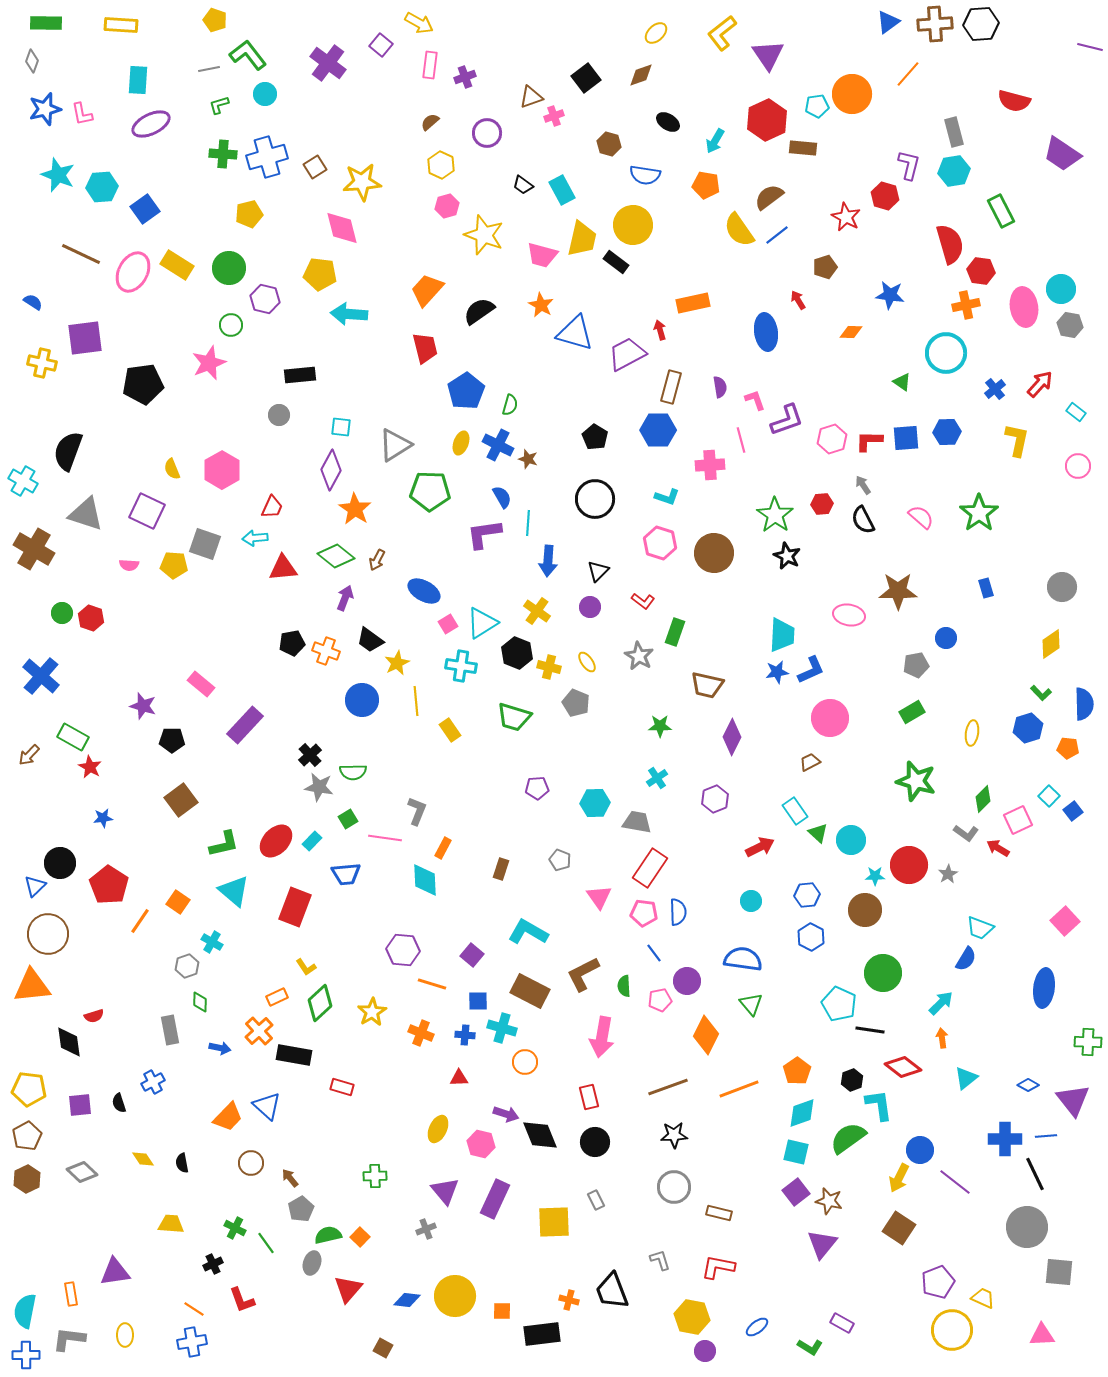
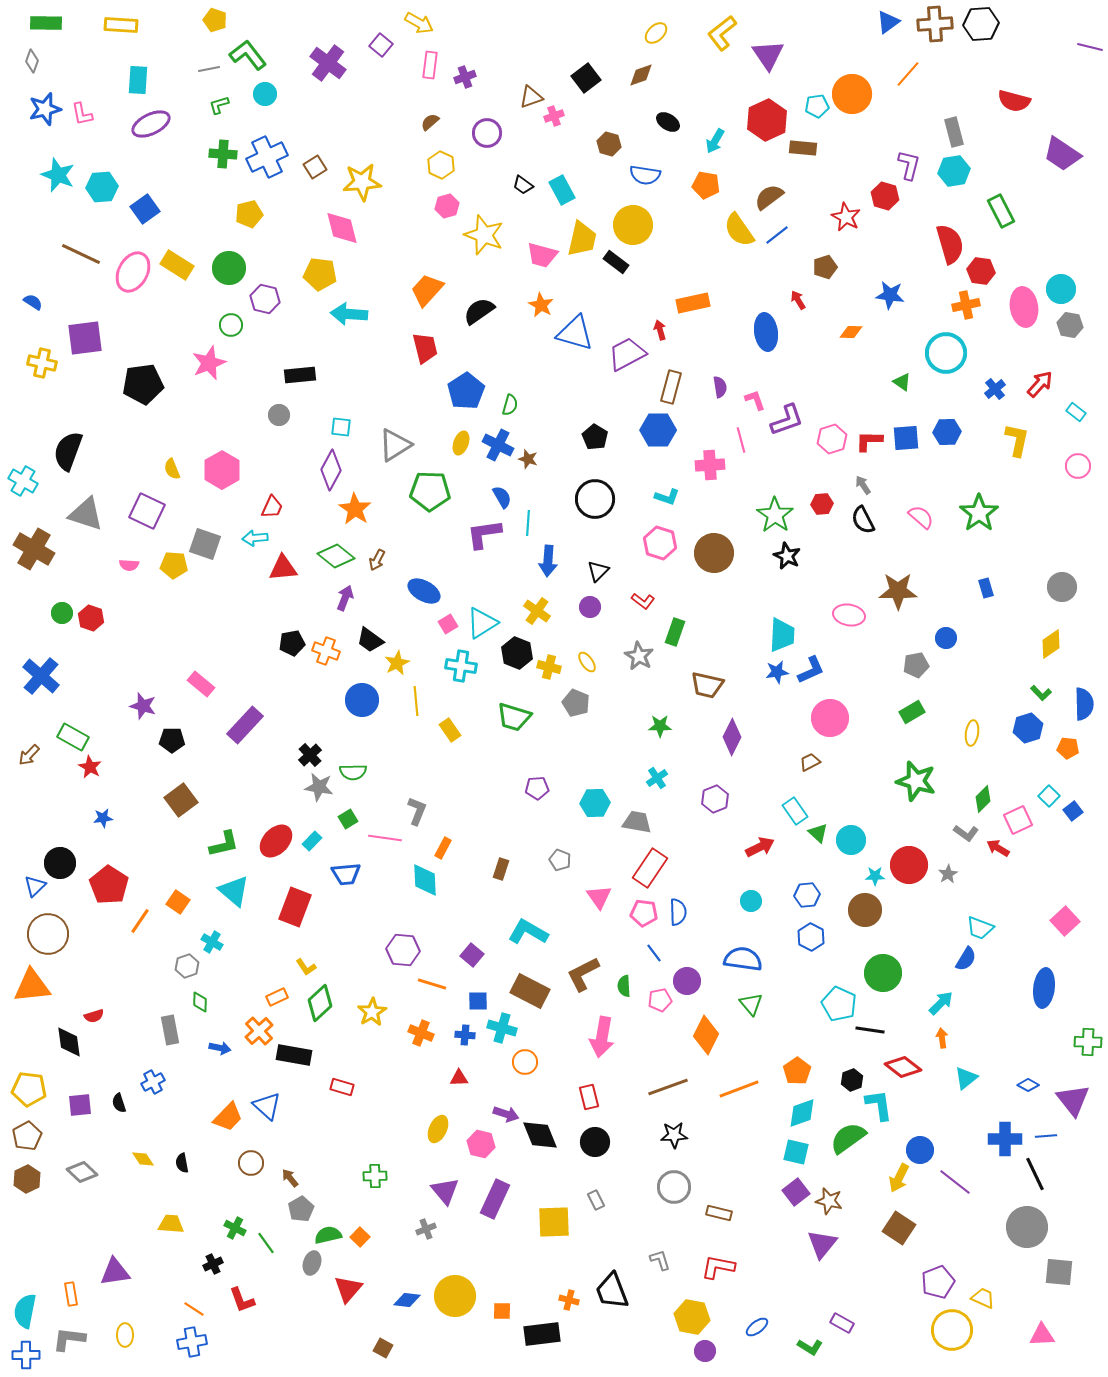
blue cross at (267, 157): rotated 9 degrees counterclockwise
